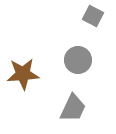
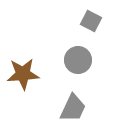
gray square: moved 2 px left, 5 px down
